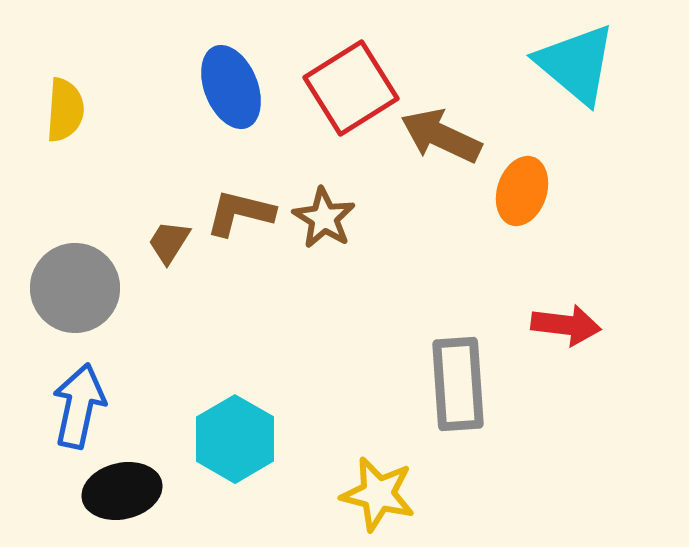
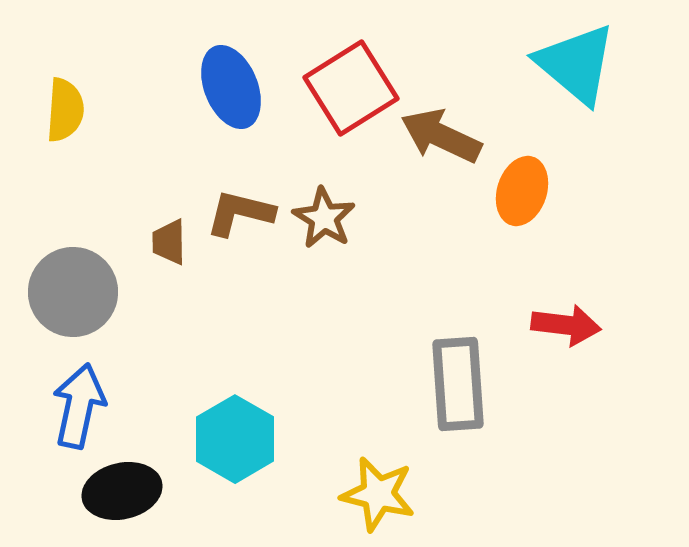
brown trapezoid: rotated 33 degrees counterclockwise
gray circle: moved 2 px left, 4 px down
